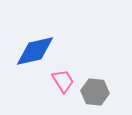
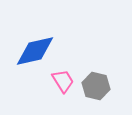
gray hexagon: moved 1 px right, 6 px up; rotated 8 degrees clockwise
